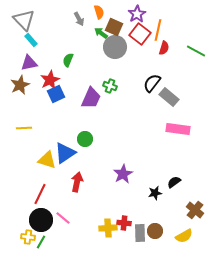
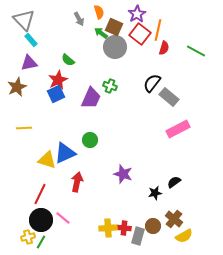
green semicircle at (68, 60): rotated 72 degrees counterclockwise
red star at (50, 80): moved 8 px right
brown star at (20, 85): moved 3 px left, 2 px down
pink rectangle at (178, 129): rotated 35 degrees counterclockwise
green circle at (85, 139): moved 5 px right, 1 px down
blue triangle at (65, 153): rotated 10 degrees clockwise
purple star at (123, 174): rotated 24 degrees counterclockwise
brown cross at (195, 210): moved 21 px left, 9 px down
red cross at (124, 223): moved 5 px down
brown circle at (155, 231): moved 2 px left, 5 px up
gray rectangle at (140, 233): moved 2 px left, 3 px down; rotated 18 degrees clockwise
yellow cross at (28, 237): rotated 24 degrees counterclockwise
